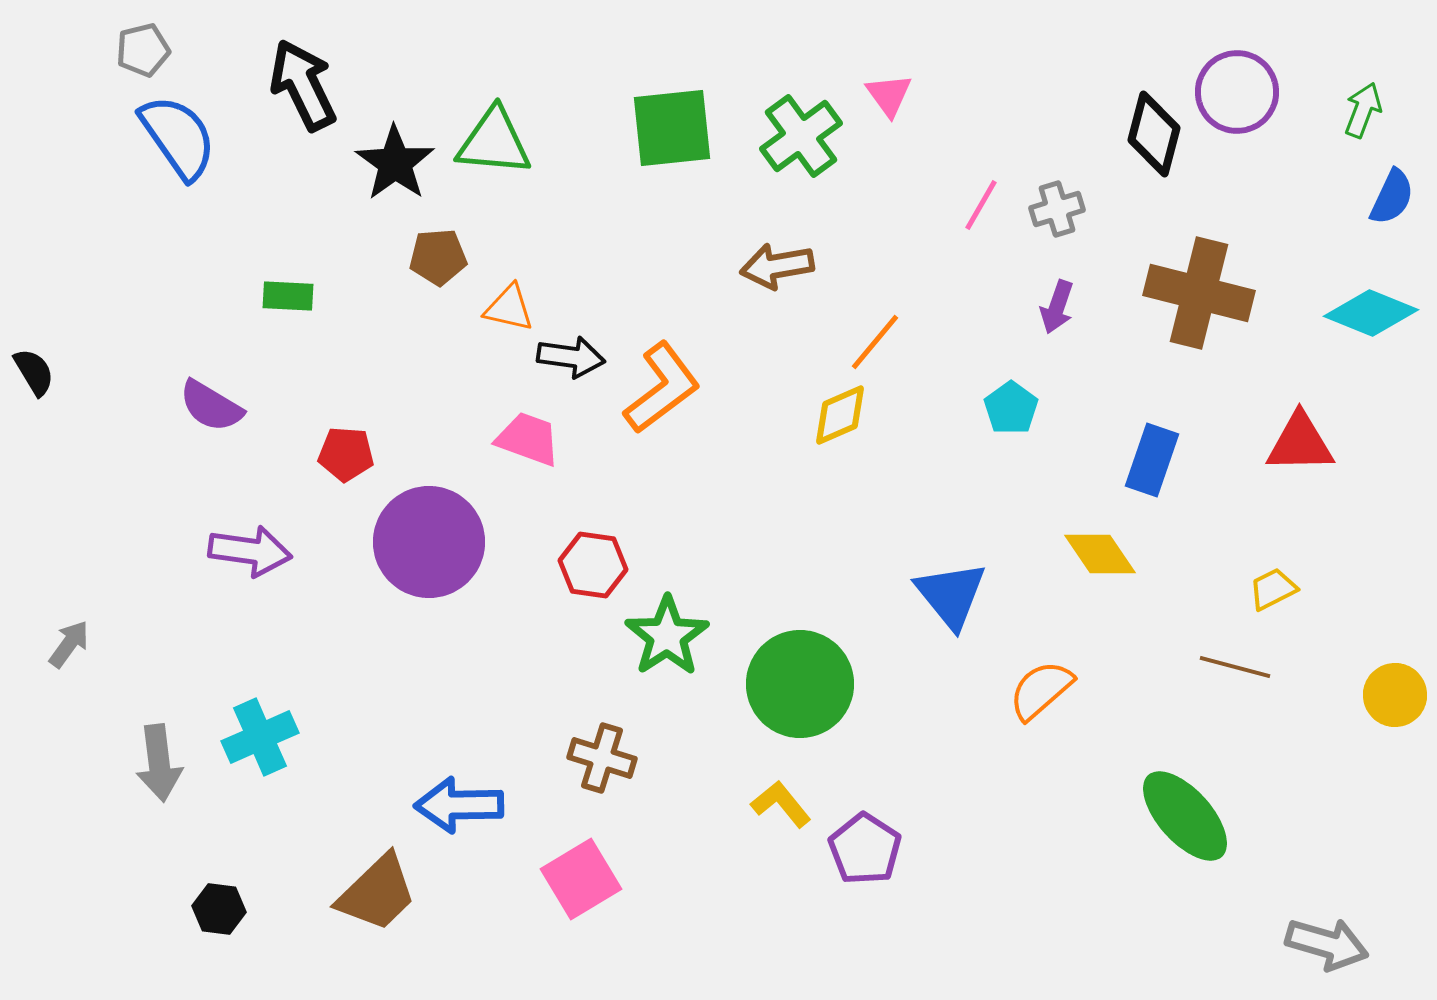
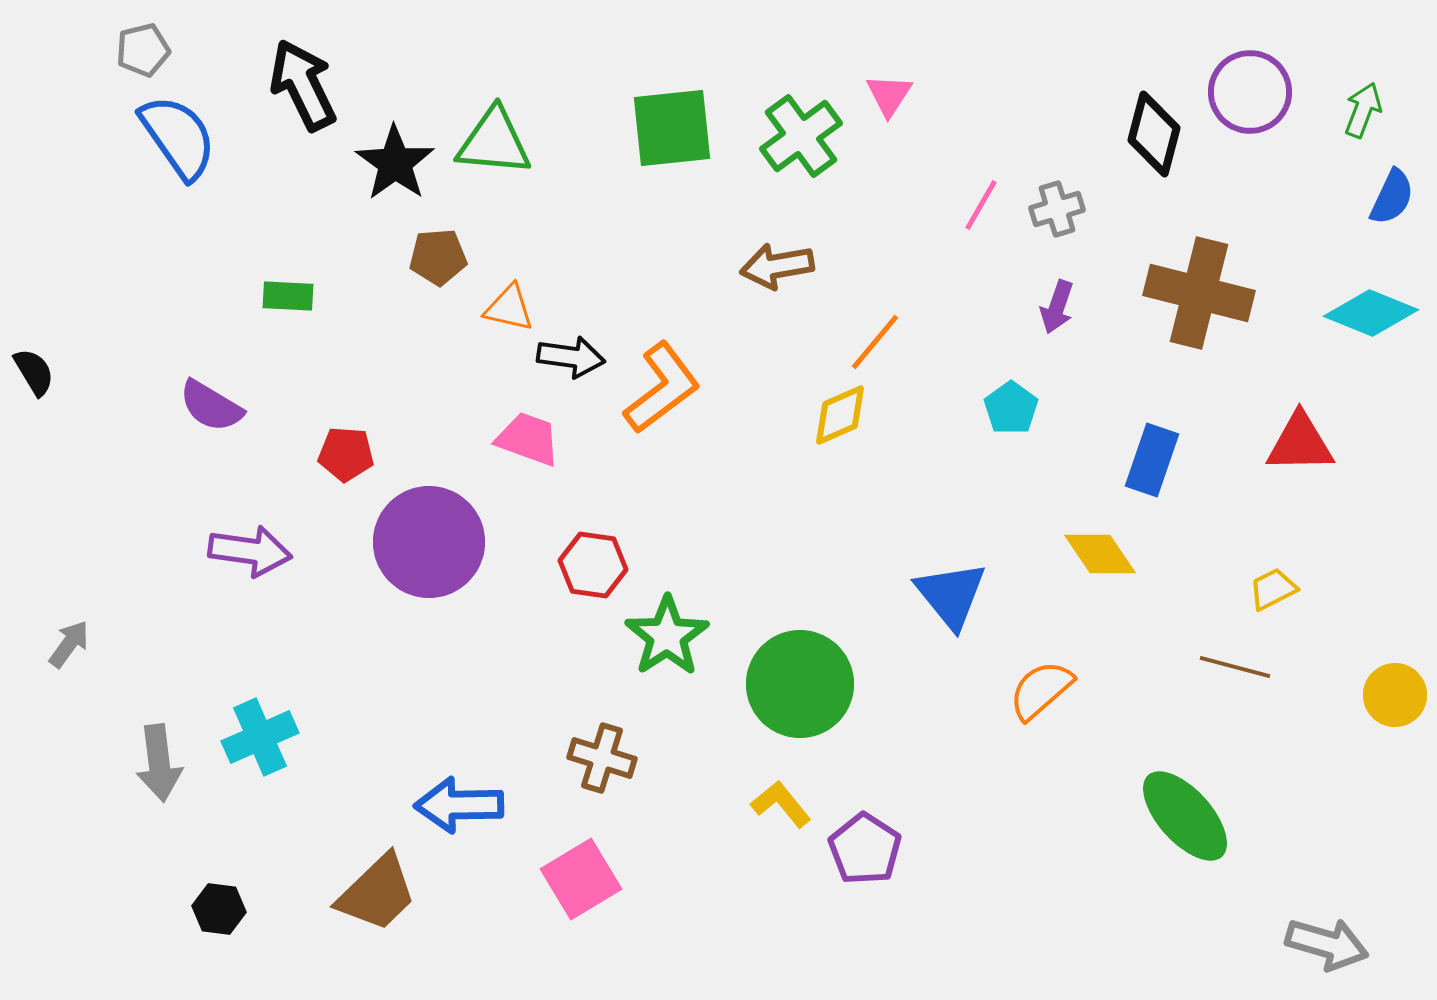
purple circle at (1237, 92): moved 13 px right
pink triangle at (889, 95): rotated 9 degrees clockwise
